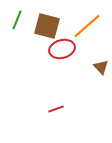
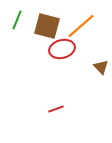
orange line: moved 6 px left
